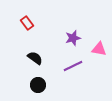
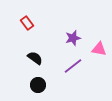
purple line: rotated 12 degrees counterclockwise
